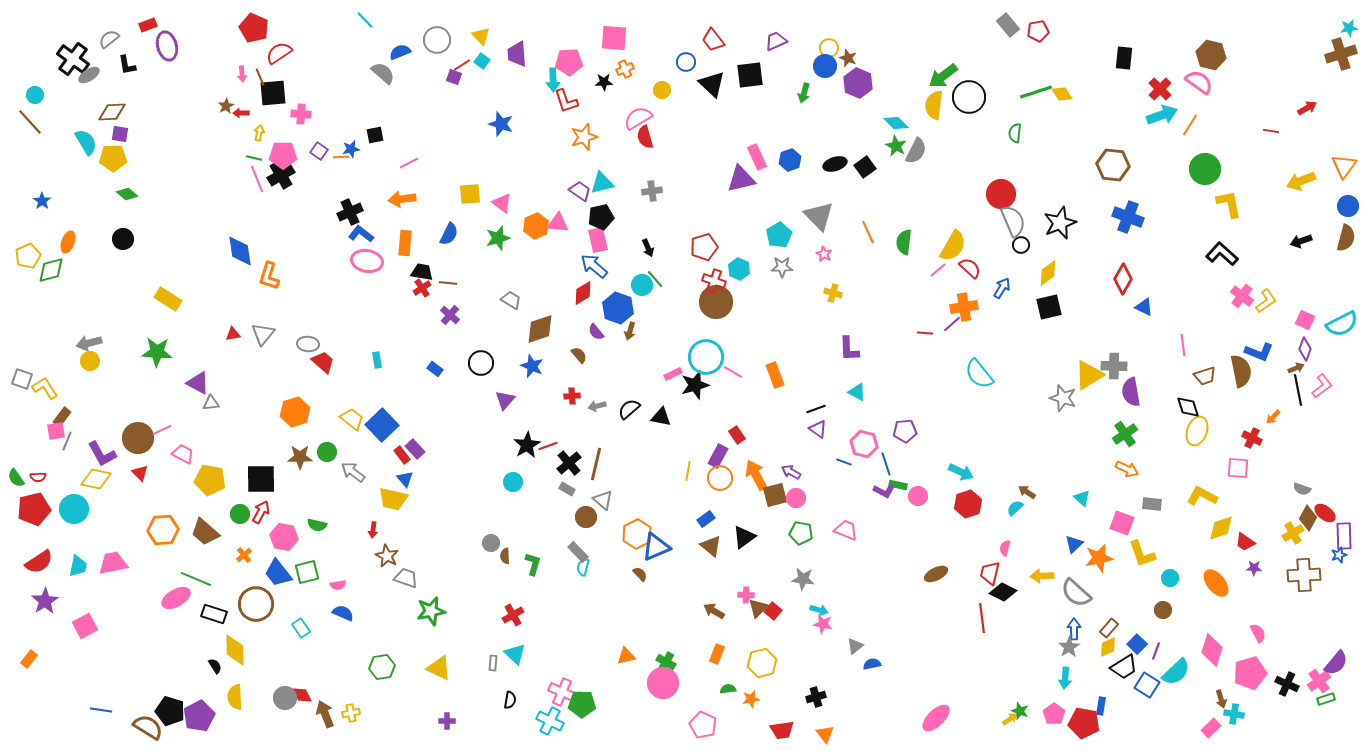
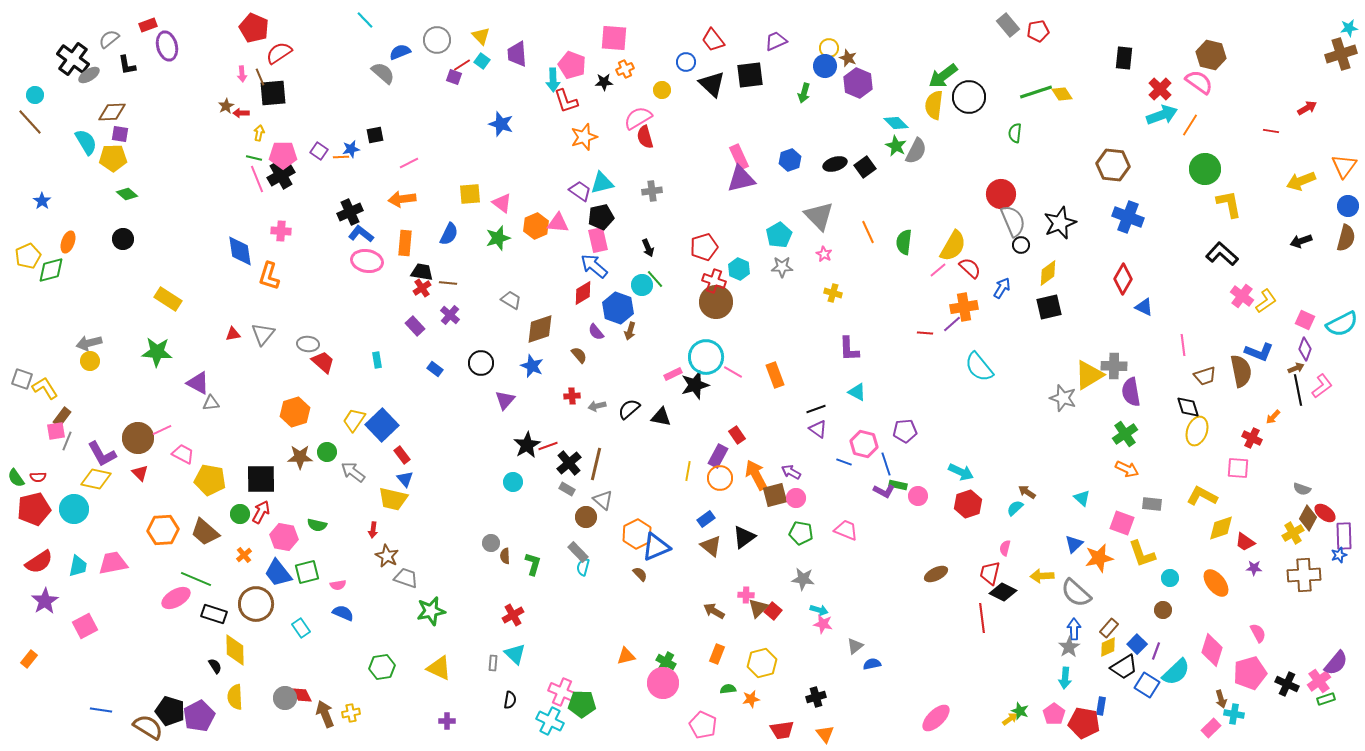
pink pentagon at (569, 62): moved 3 px right, 3 px down; rotated 24 degrees clockwise
pink cross at (301, 114): moved 20 px left, 117 px down
pink rectangle at (757, 157): moved 18 px left
cyan semicircle at (979, 374): moved 7 px up
yellow trapezoid at (352, 419): moved 2 px right, 1 px down; rotated 95 degrees counterclockwise
purple rectangle at (415, 449): moved 123 px up
